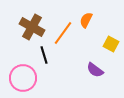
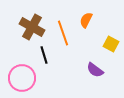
orange line: rotated 55 degrees counterclockwise
pink circle: moved 1 px left
